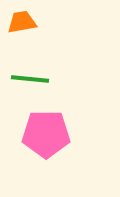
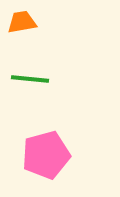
pink pentagon: moved 21 px down; rotated 15 degrees counterclockwise
